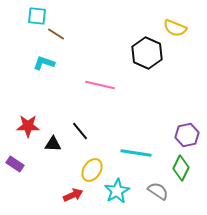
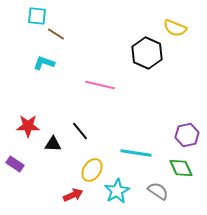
green diamond: rotated 50 degrees counterclockwise
